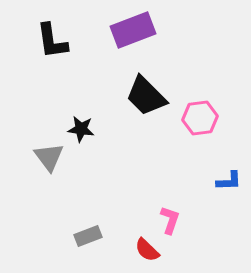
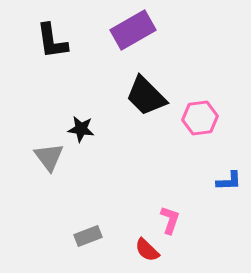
purple rectangle: rotated 9 degrees counterclockwise
